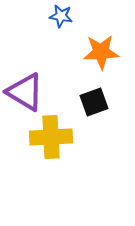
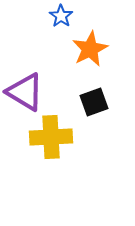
blue star: rotated 25 degrees clockwise
orange star: moved 11 px left, 3 px up; rotated 24 degrees counterclockwise
